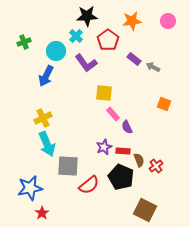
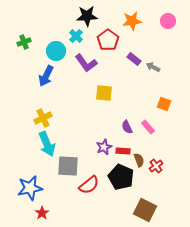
pink rectangle: moved 35 px right, 13 px down
